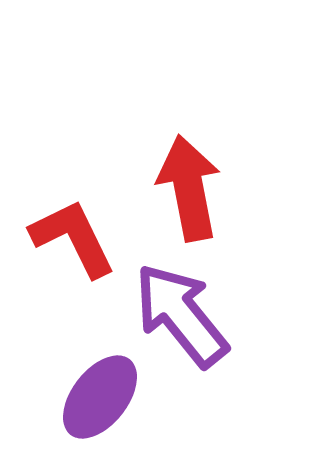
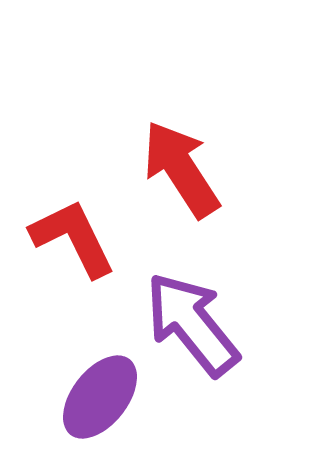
red arrow: moved 8 px left, 19 px up; rotated 22 degrees counterclockwise
purple arrow: moved 11 px right, 9 px down
